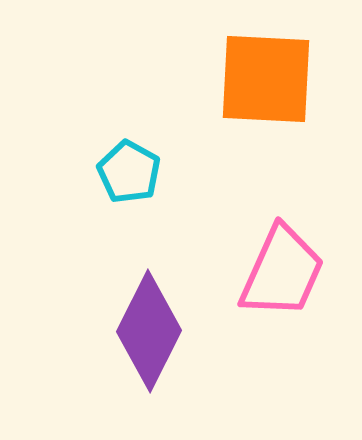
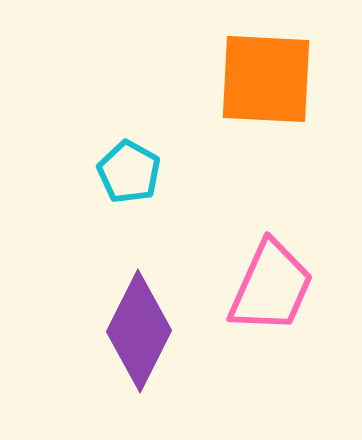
pink trapezoid: moved 11 px left, 15 px down
purple diamond: moved 10 px left
